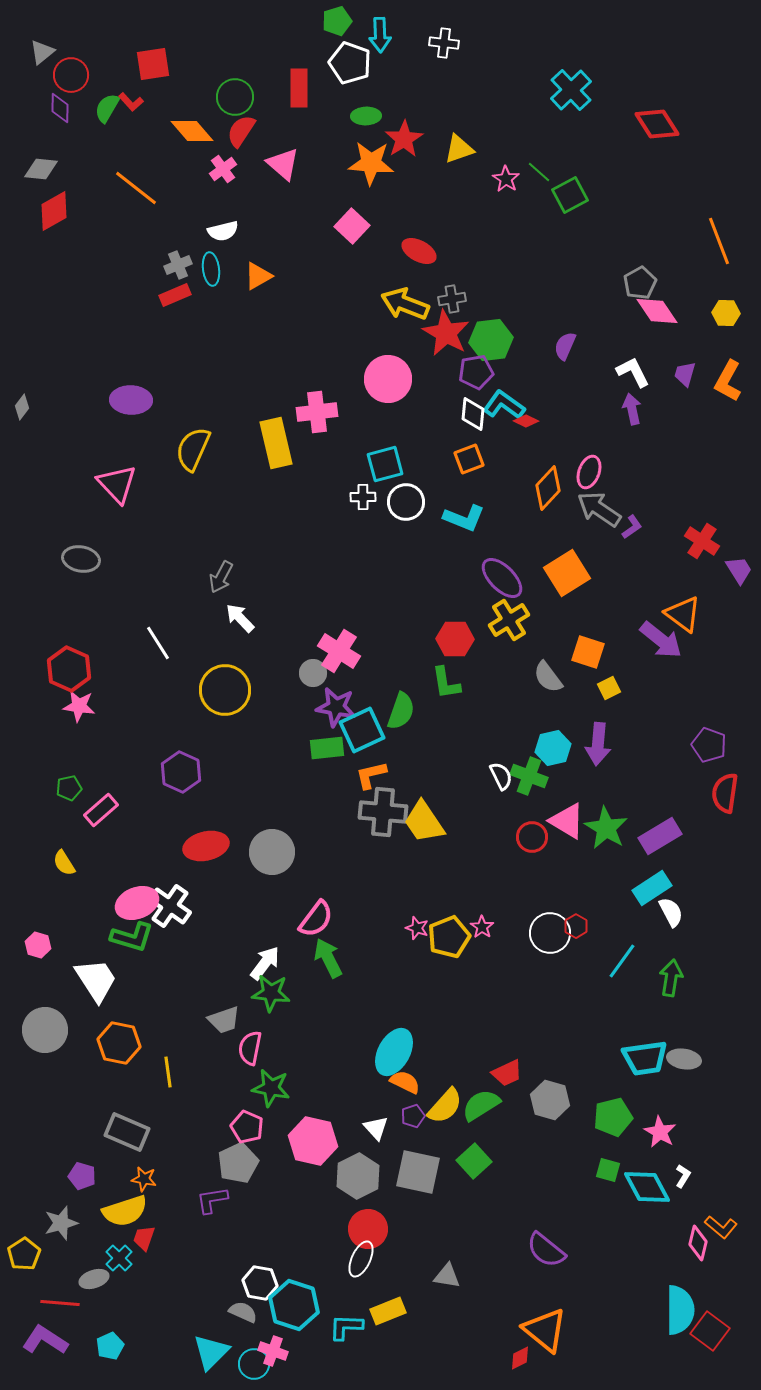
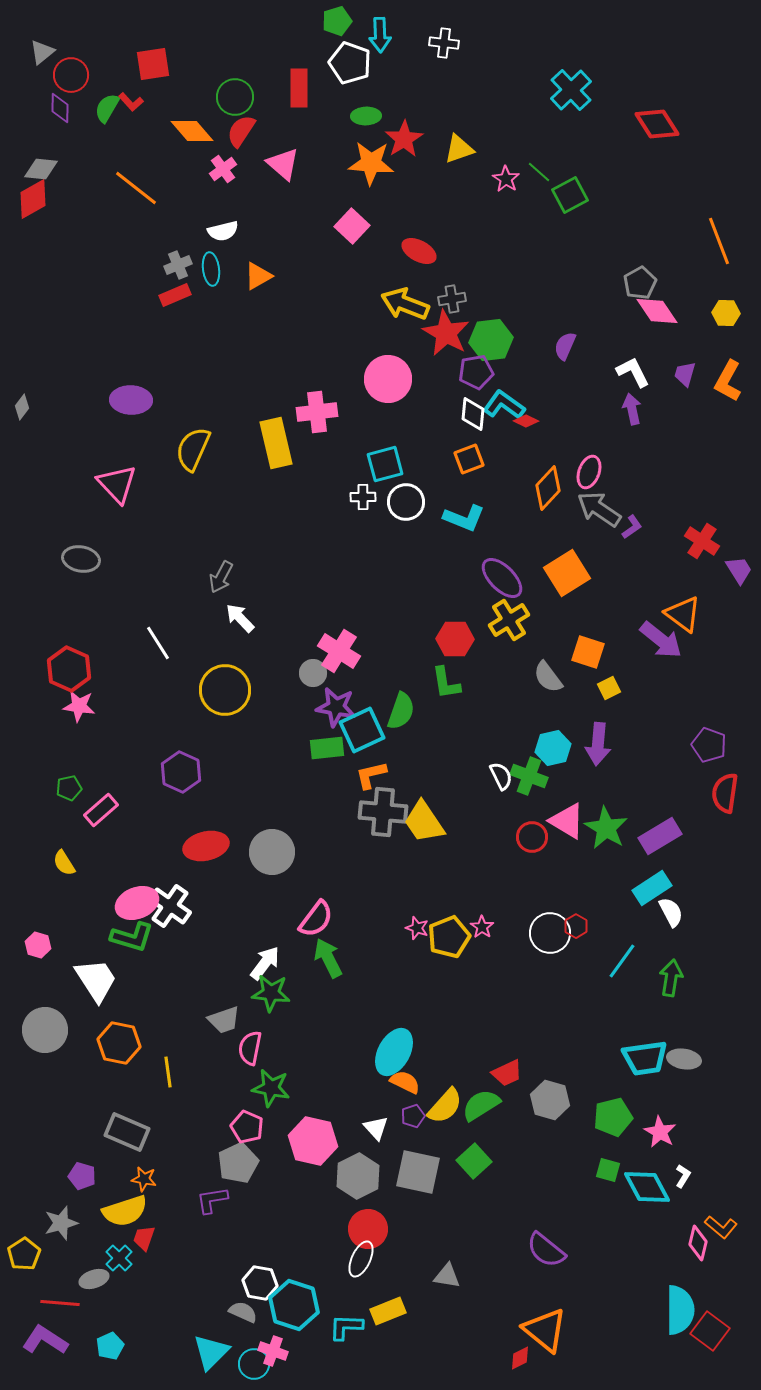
red diamond at (54, 211): moved 21 px left, 12 px up
